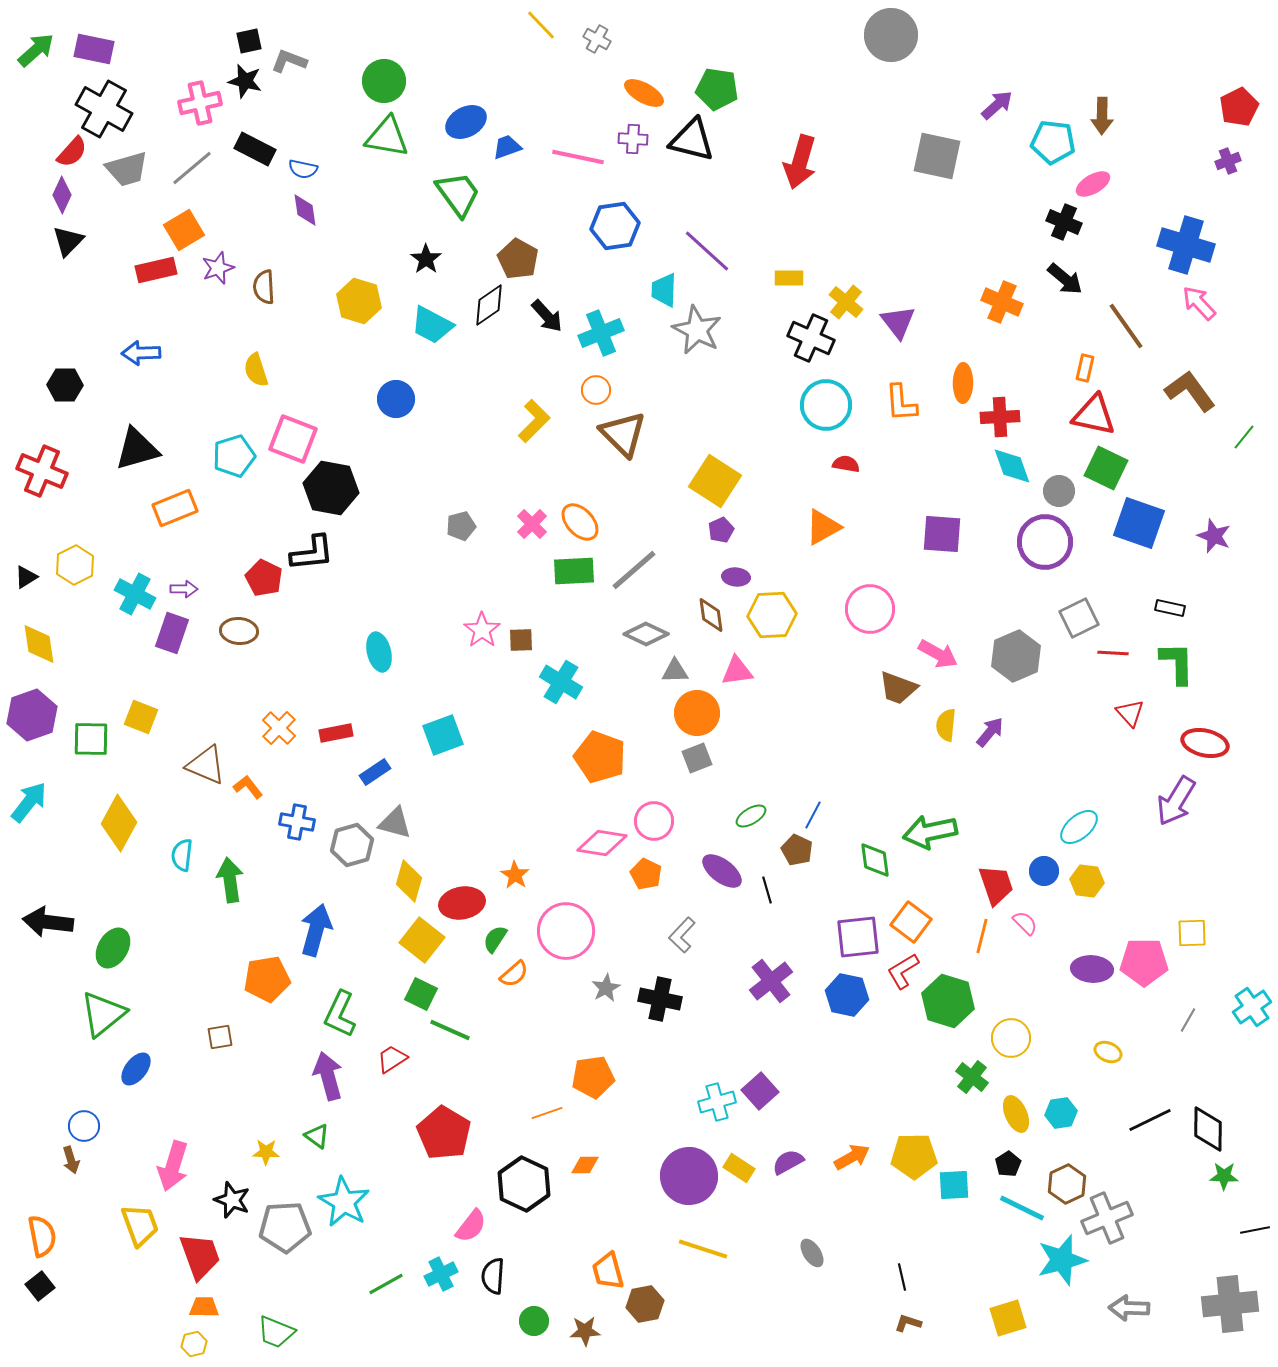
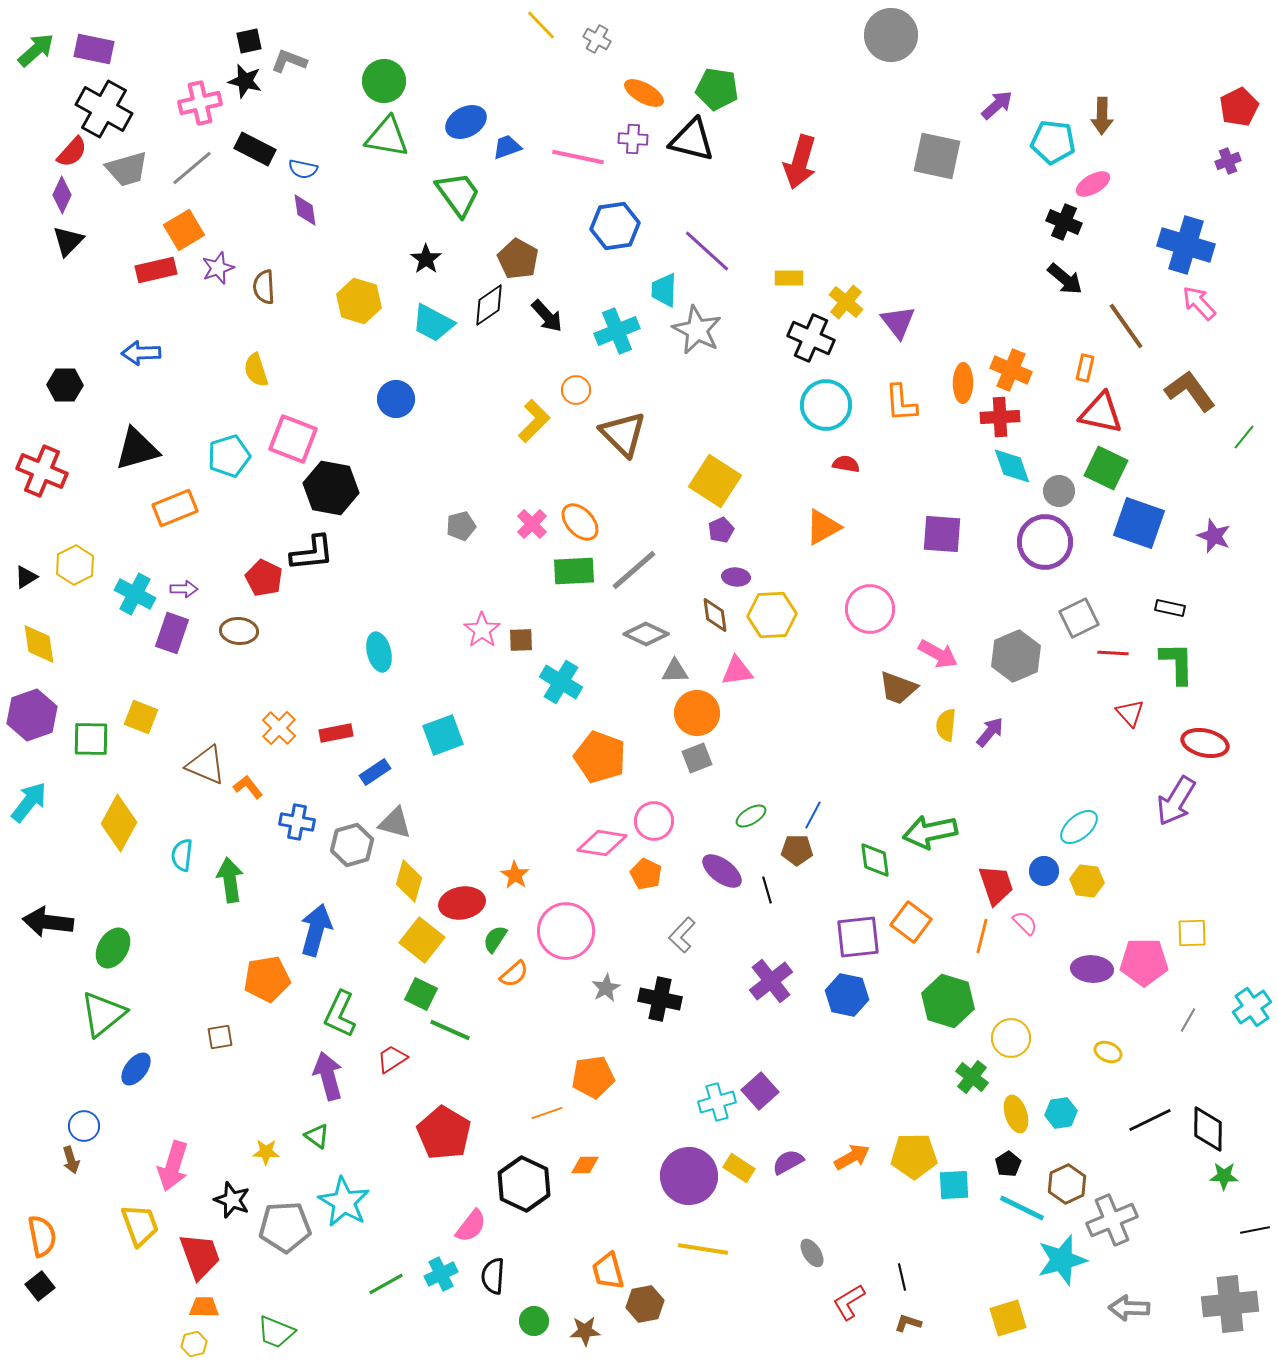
orange cross at (1002, 302): moved 9 px right, 68 px down
cyan trapezoid at (432, 325): moved 1 px right, 2 px up
cyan cross at (601, 333): moved 16 px right, 2 px up
orange circle at (596, 390): moved 20 px left
red triangle at (1094, 415): moved 7 px right, 2 px up
cyan pentagon at (234, 456): moved 5 px left
brown diamond at (711, 615): moved 4 px right
brown pentagon at (797, 850): rotated 24 degrees counterclockwise
red L-shape at (903, 971): moved 54 px left, 331 px down
yellow ellipse at (1016, 1114): rotated 6 degrees clockwise
gray cross at (1107, 1218): moved 5 px right, 2 px down
yellow line at (703, 1249): rotated 9 degrees counterclockwise
